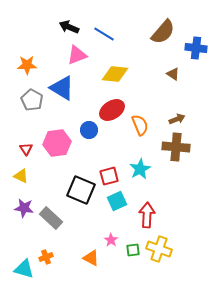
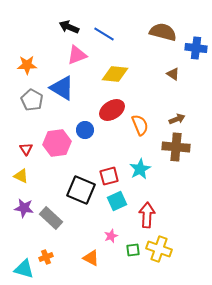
brown semicircle: rotated 116 degrees counterclockwise
blue circle: moved 4 px left
pink star: moved 4 px up; rotated 16 degrees clockwise
